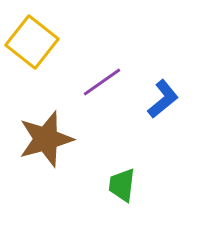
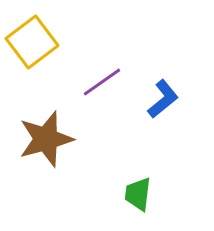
yellow square: rotated 15 degrees clockwise
green trapezoid: moved 16 px right, 9 px down
